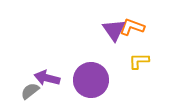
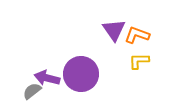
orange L-shape: moved 5 px right, 8 px down
purple circle: moved 10 px left, 6 px up
gray semicircle: moved 2 px right
